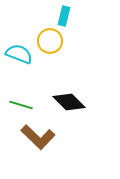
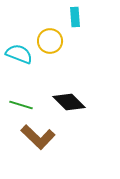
cyan rectangle: moved 11 px right, 1 px down; rotated 18 degrees counterclockwise
